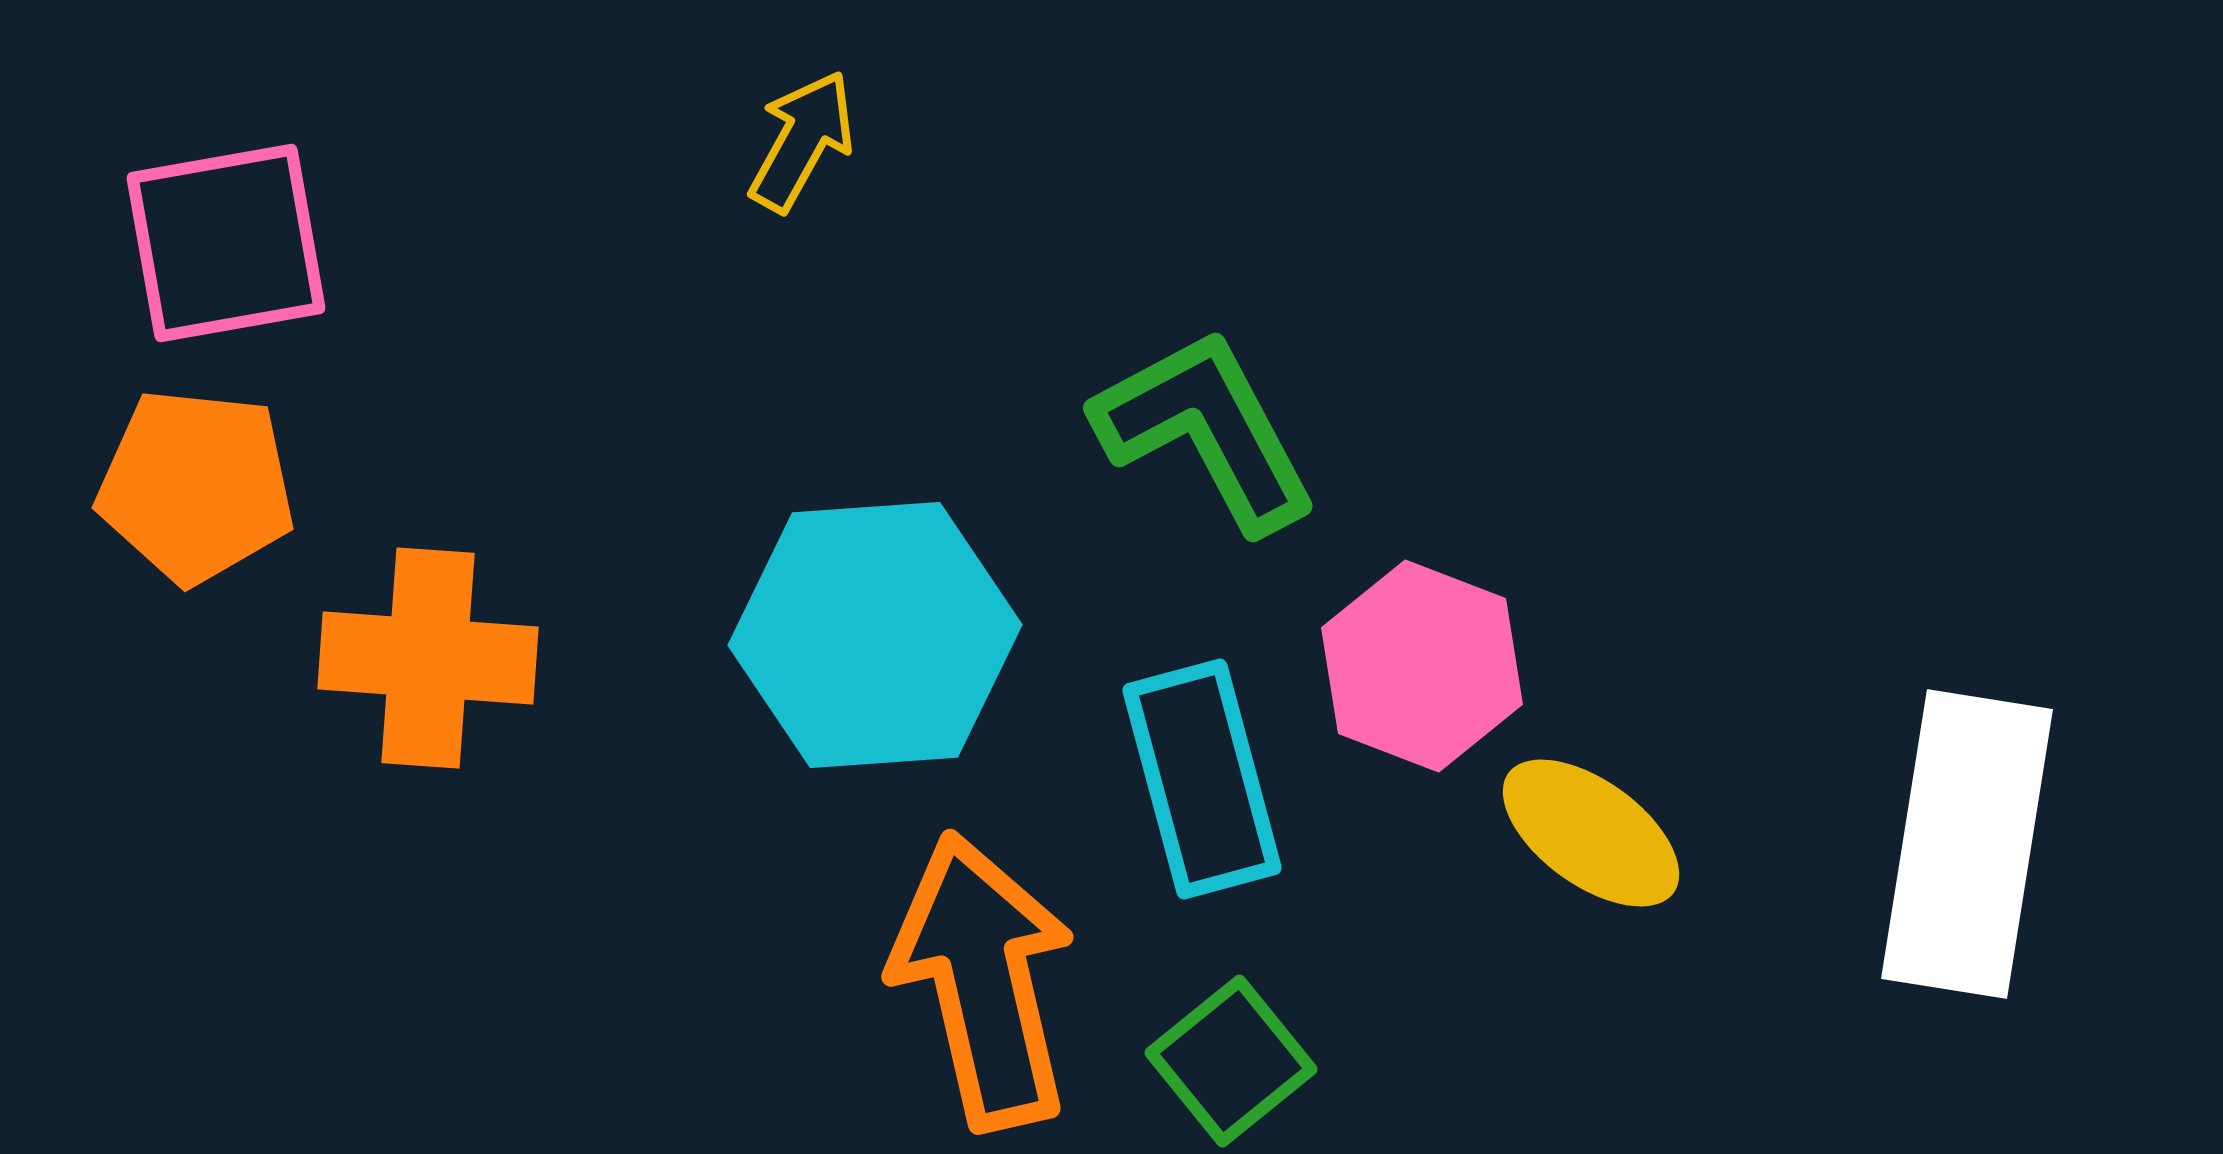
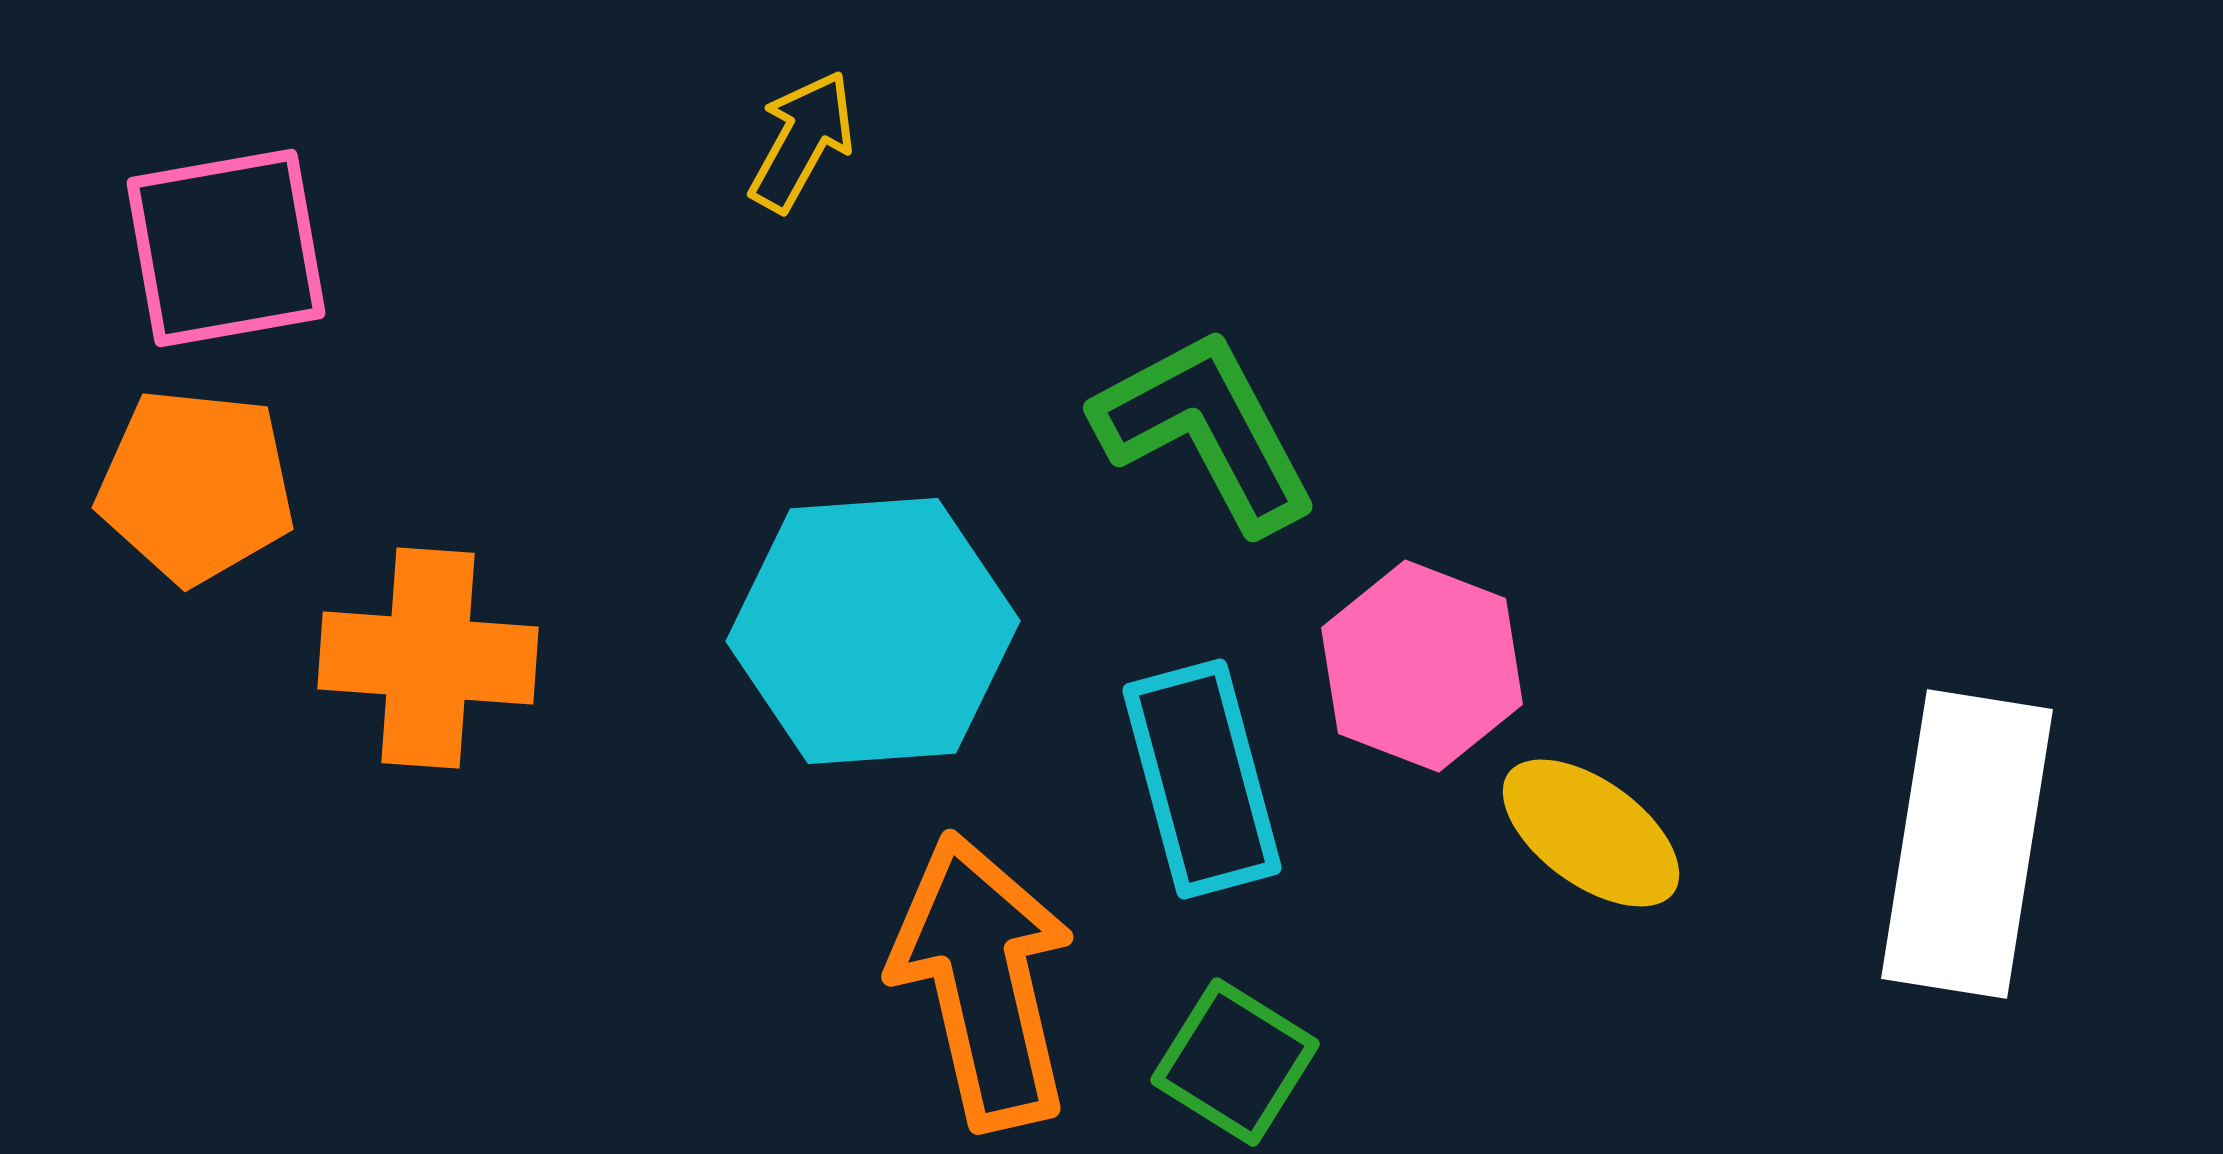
pink square: moved 5 px down
cyan hexagon: moved 2 px left, 4 px up
green square: moved 4 px right, 1 px down; rotated 19 degrees counterclockwise
